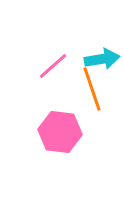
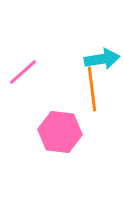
pink line: moved 30 px left, 6 px down
orange line: rotated 12 degrees clockwise
